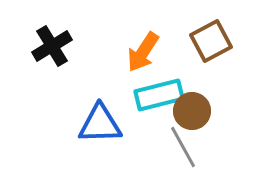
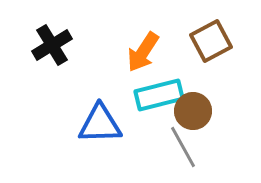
black cross: moved 1 px up
brown circle: moved 1 px right
